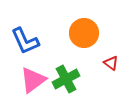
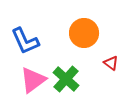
green cross: rotated 20 degrees counterclockwise
